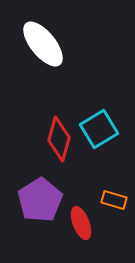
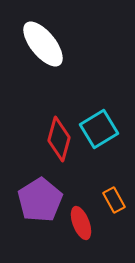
orange rectangle: rotated 45 degrees clockwise
